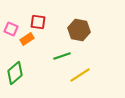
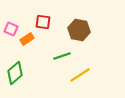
red square: moved 5 px right
